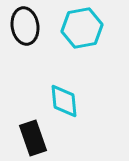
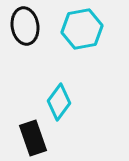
cyan hexagon: moved 1 px down
cyan diamond: moved 5 px left, 1 px down; rotated 42 degrees clockwise
